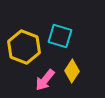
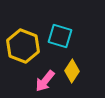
yellow hexagon: moved 1 px left, 1 px up
pink arrow: moved 1 px down
